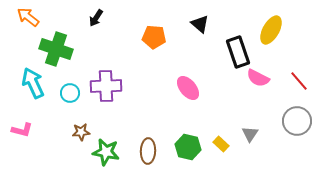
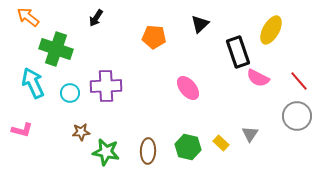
black triangle: rotated 36 degrees clockwise
gray circle: moved 5 px up
yellow rectangle: moved 1 px up
